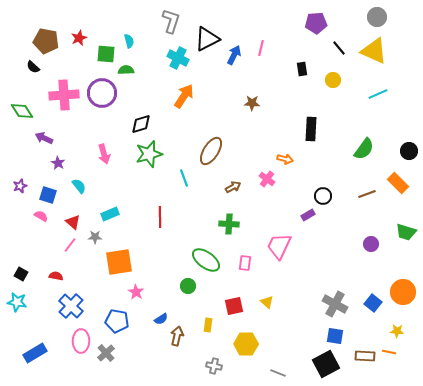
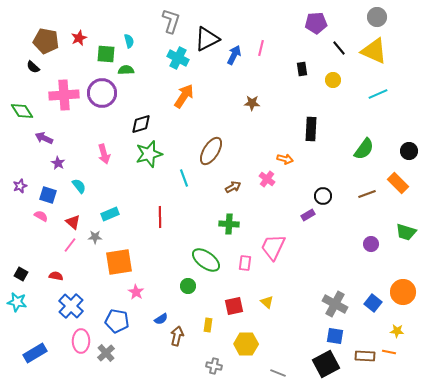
pink trapezoid at (279, 246): moved 6 px left, 1 px down
